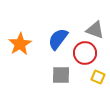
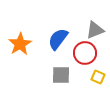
gray triangle: rotated 42 degrees counterclockwise
